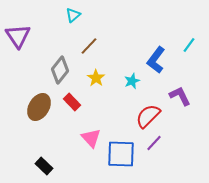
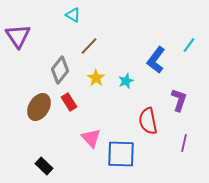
cyan triangle: rotated 49 degrees counterclockwise
cyan star: moved 6 px left
purple L-shape: moved 1 px left, 4 px down; rotated 45 degrees clockwise
red rectangle: moved 3 px left; rotated 12 degrees clockwise
red semicircle: moved 5 px down; rotated 56 degrees counterclockwise
purple line: moved 30 px right; rotated 30 degrees counterclockwise
